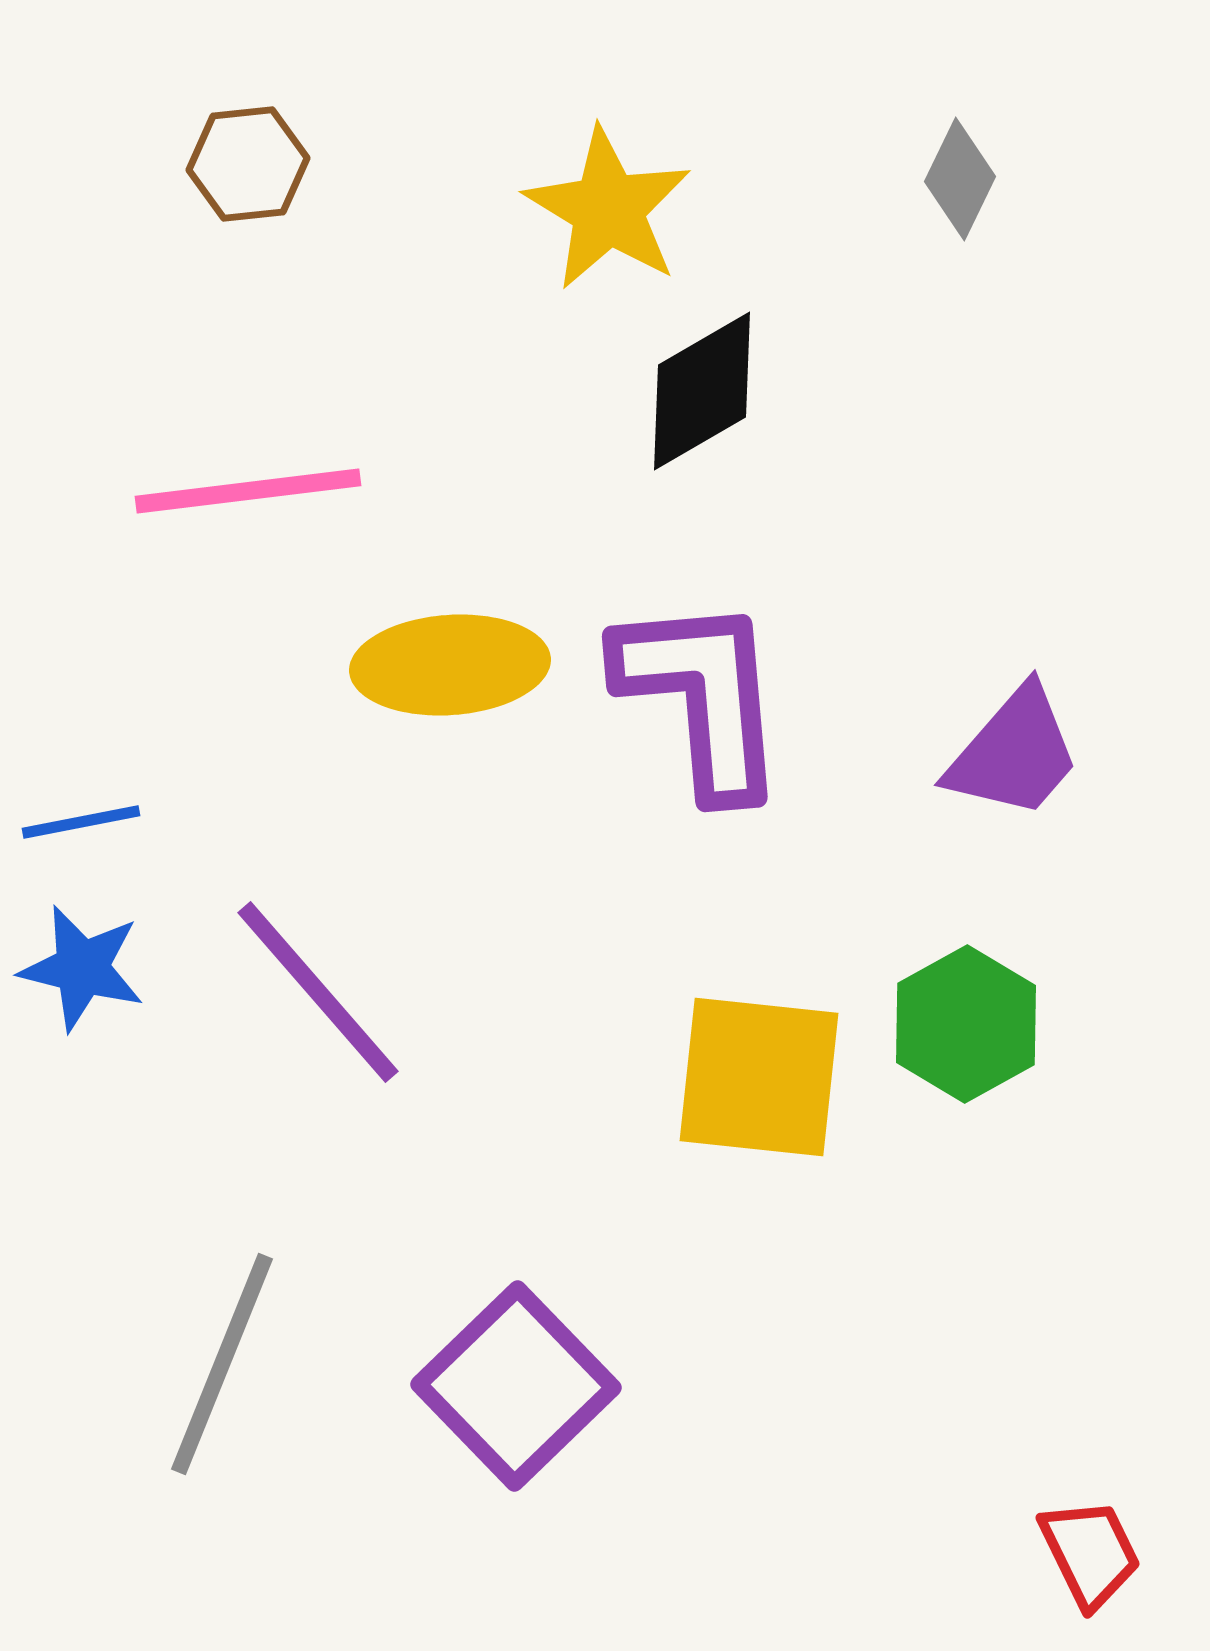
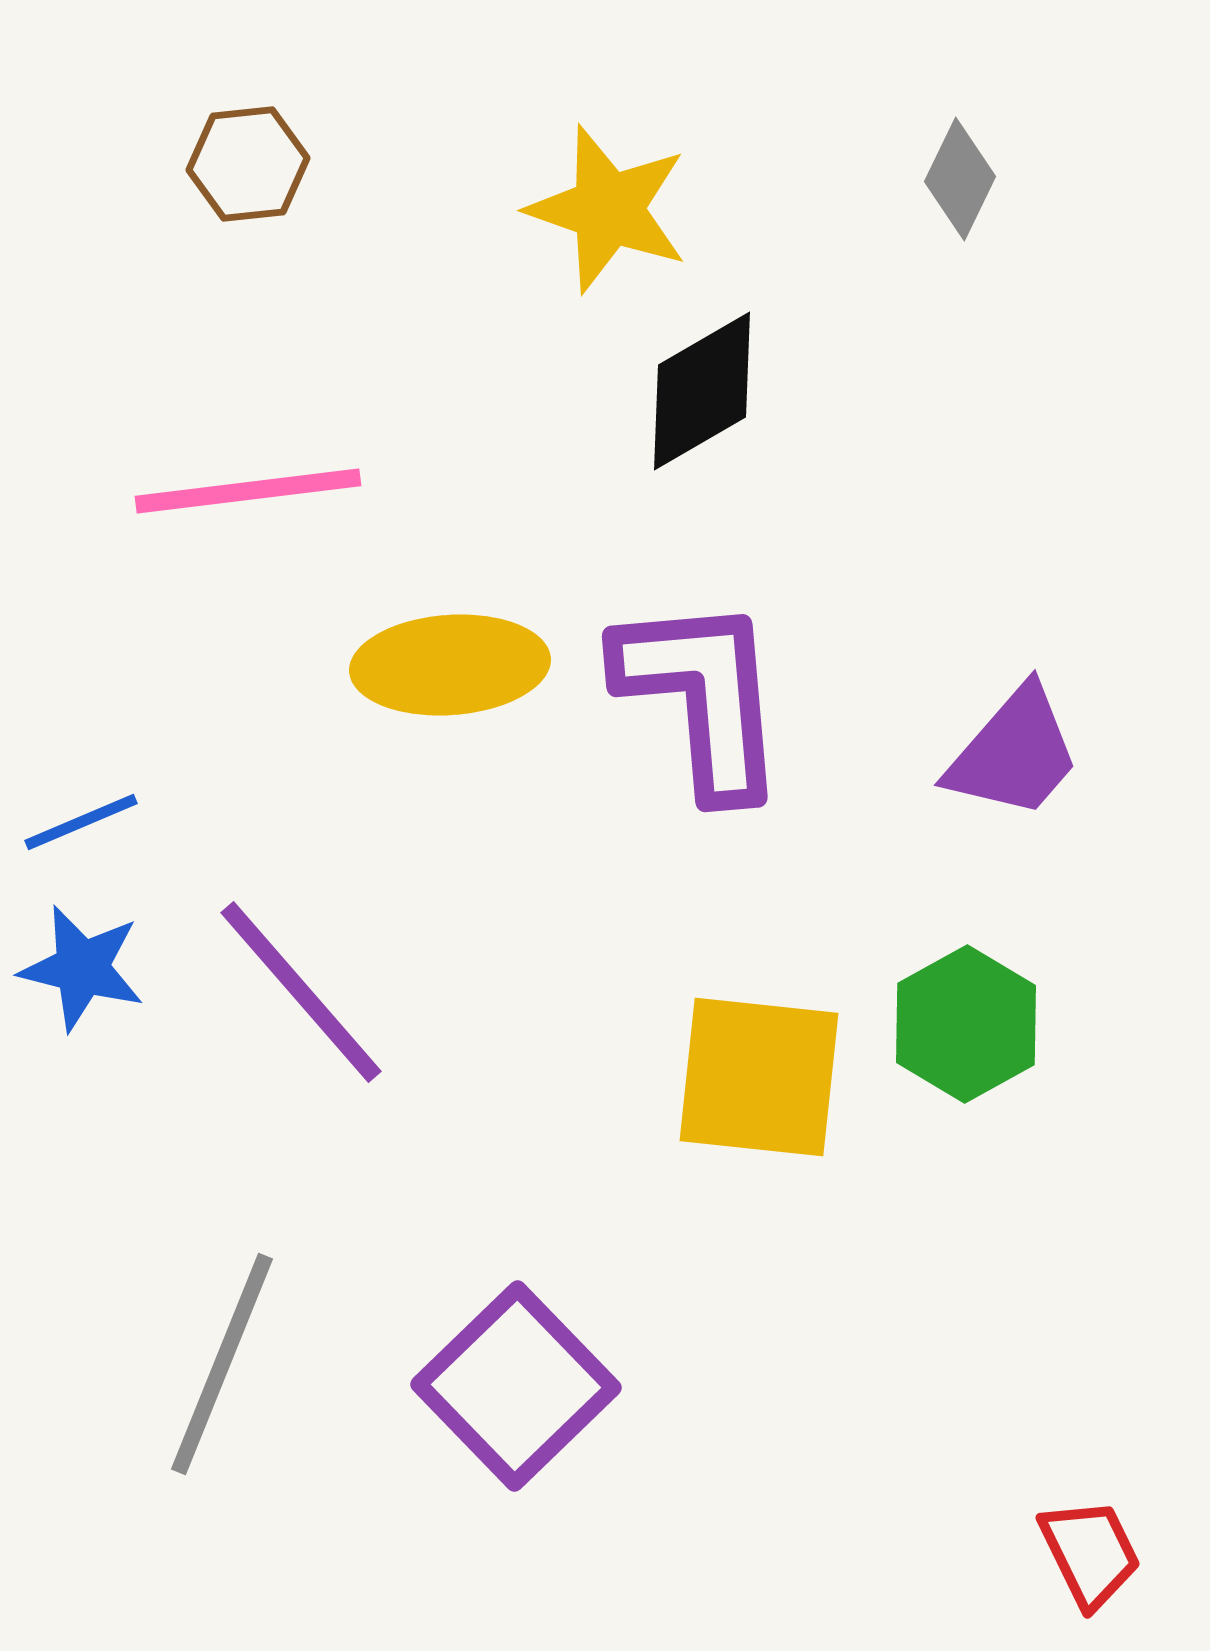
yellow star: rotated 12 degrees counterclockwise
blue line: rotated 12 degrees counterclockwise
purple line: moved 17 px left
